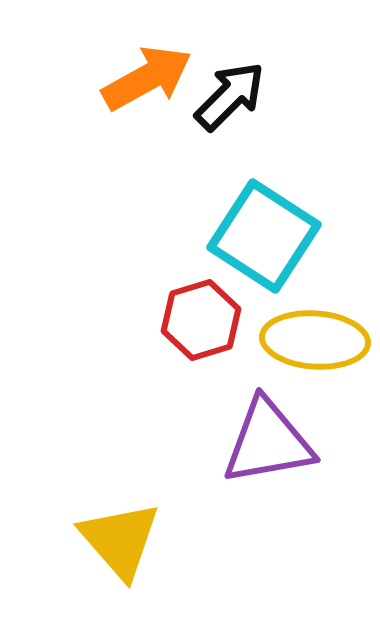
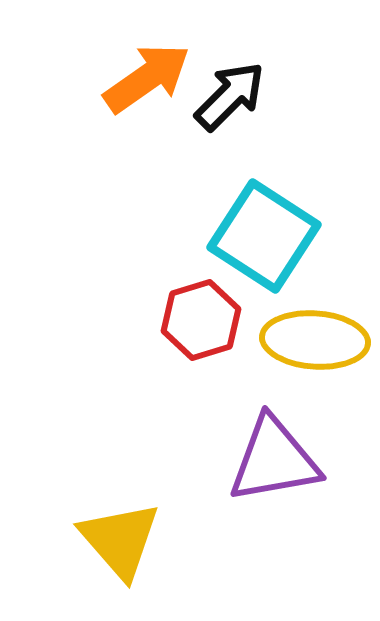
orange arrow: rotated 6 degrees counterclockwise
purple triangle: moved 6 px right, 18 px down
